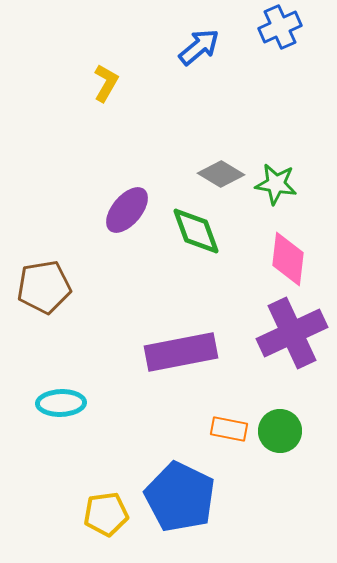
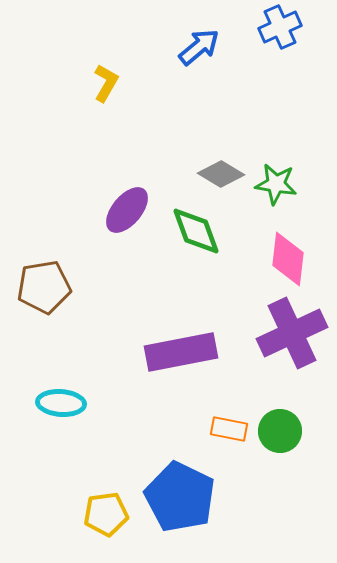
cyan ellipse: rotated 6 degrees clockwise
